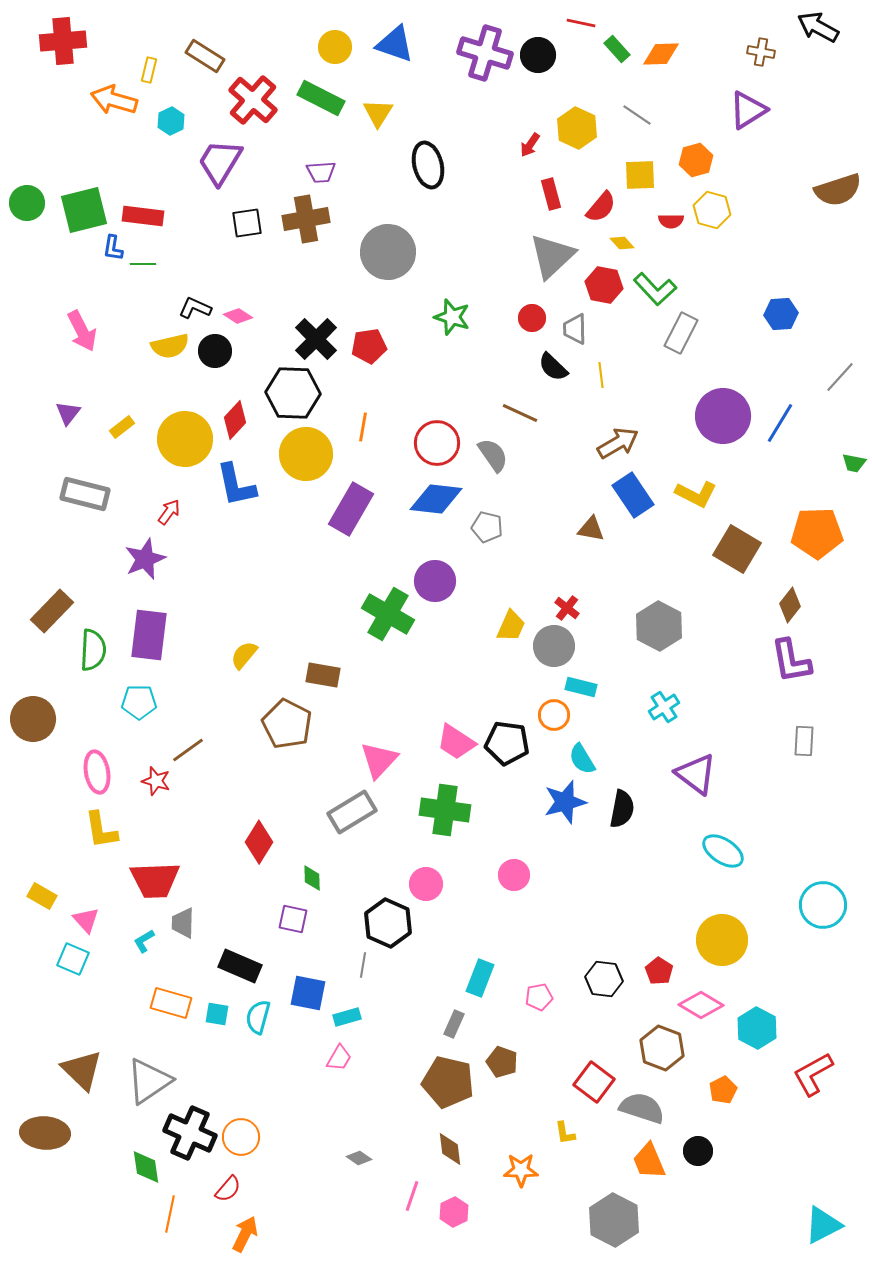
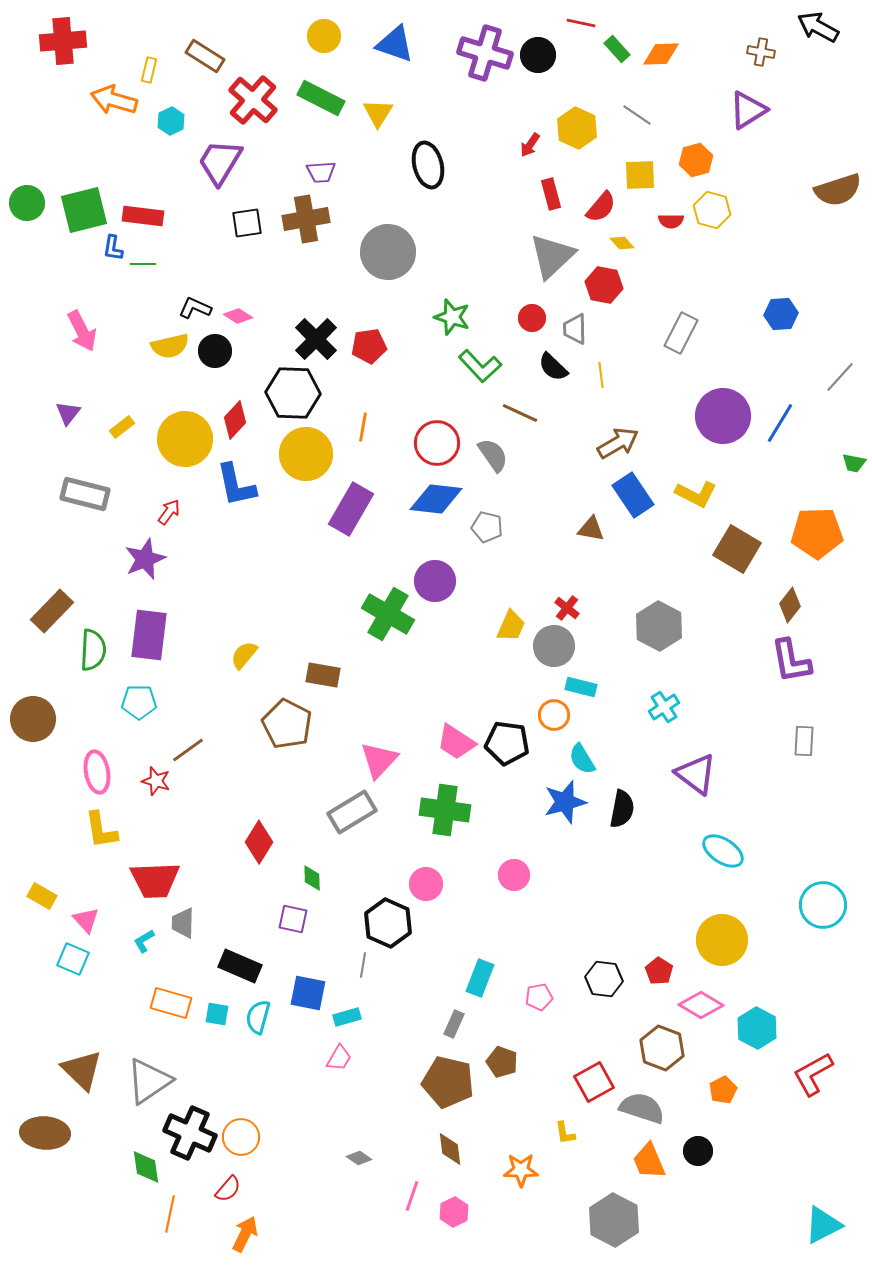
yellow circle at (335, 47): moved 11 px left, 11 px up
green L-shape at (655, 289): moved 175 px left, 77 px down
red square at (594, 1082): rotated 24 degrees clockwise
